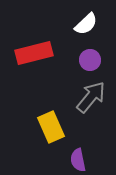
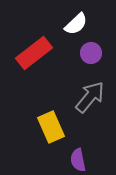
white semicircle: moved 10 px left
red rectangle: rotated 24 degrees counterclockwise
purple circle: moved 1 px right, 7 px up
gray arrow: moved 1 px left
